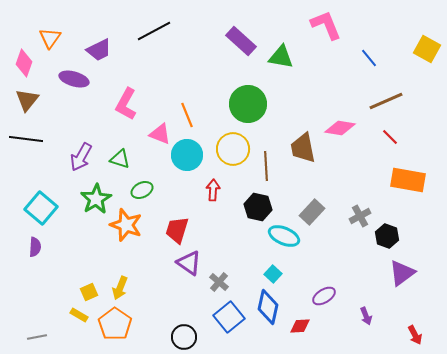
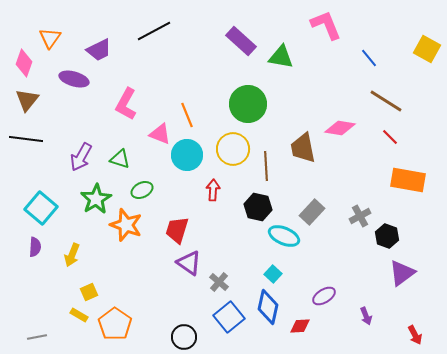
brown line at (386, 101): rotated 56 degrees clockwise
yellow arrow at (120, 288): moved 48 px left, 33 px up
